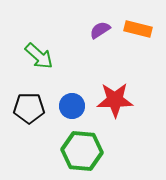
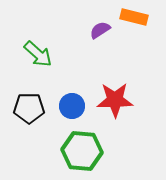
orange rectangle: moved 4 px left, 12 px up
green arrow: moved 1 px left, 2 px up
